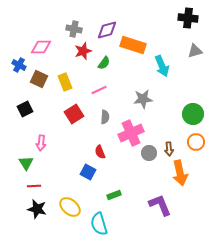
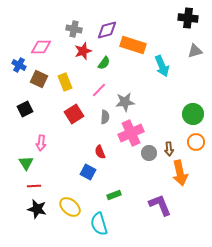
pink line: rotated 21 degrees counterclockwise
gray star: moved 18 px left, 3 px down
